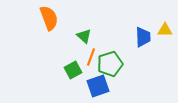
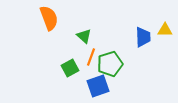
green square: moved 3 px left, 2 px up
